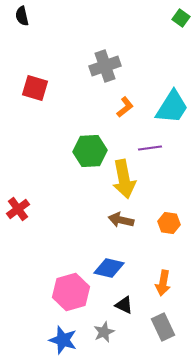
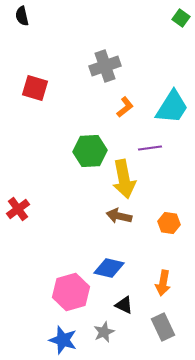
brown arrow: moved 2 px left, 4 px up
